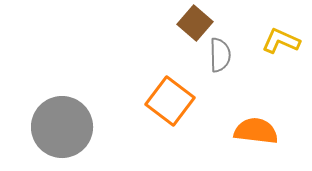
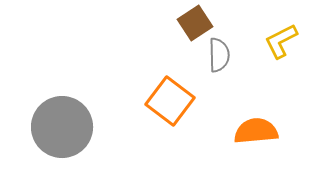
brown square: rotated 16 degrees clockwise
yellow L-shape: rotated 51 degrees counterclockwise
gray semicircle: moved 1 px left
orange semicircle: rotated 12 degrees counterclockwise
